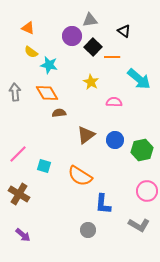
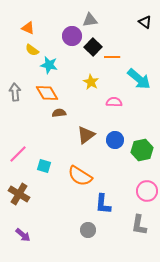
black triangle: moved 21 px right, 9 px up
yellow semicircle: moved 1 px right, 2 px up
gray L-shape: rotated 70 degrees clockwise
